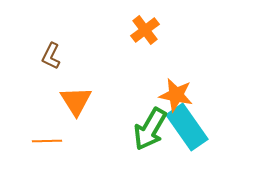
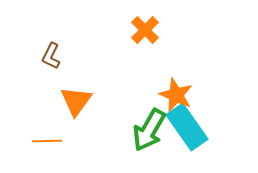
orange cross: rotated 8 degrees counterclockwise
orange star: rotated 12 degrees clockwise
orange triangle: rotated 8 degrees clockwise
green arrow: moved 1 px left, 1 px down
